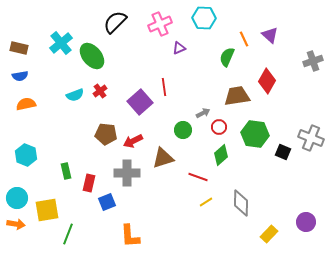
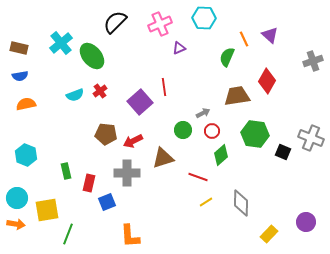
red circle at (219, 127): moved 7 px left, 4 px down
